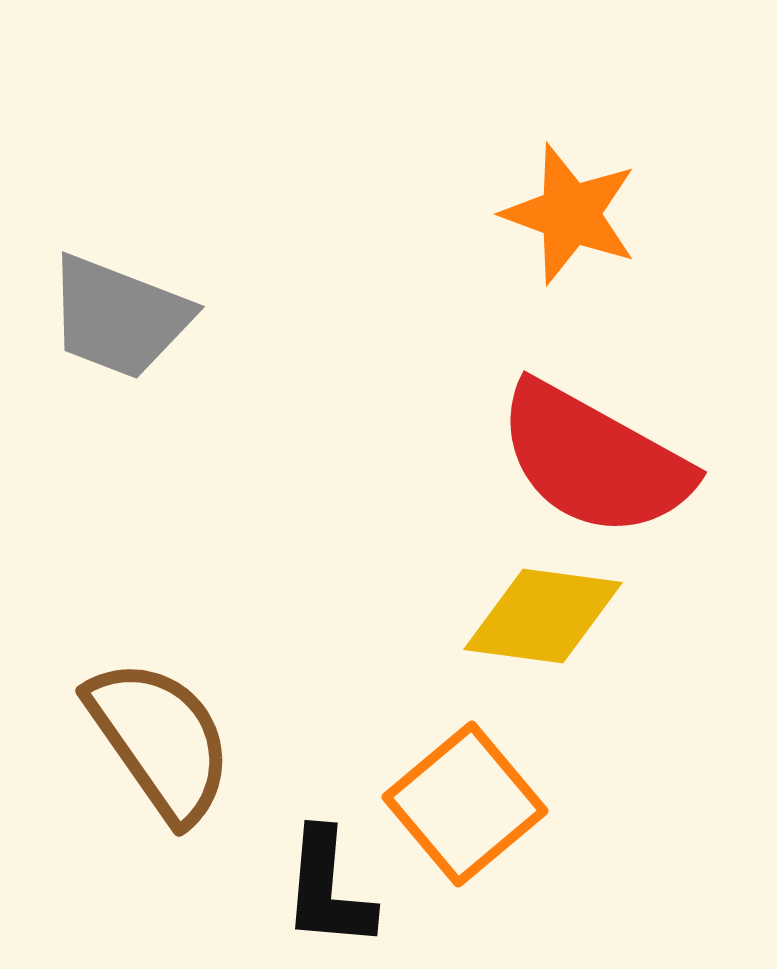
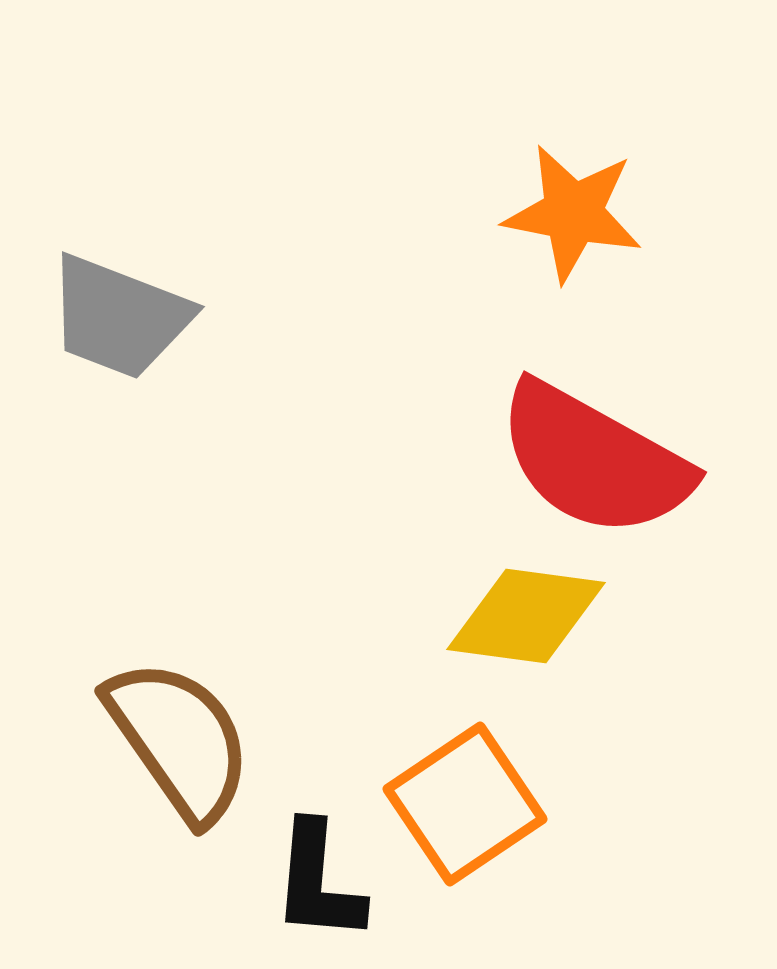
orange star: moved 3 px right, 1 px up; rotated 9 degrees counterclockwise
yellow diamond: moved 17 px left
brown semicircle: moved 19 px right
orange square: rotated 6 degrees clockwise
black L-shape: moved 10 px left, 7 px up
